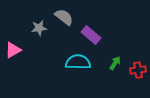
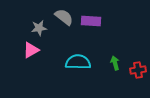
purple rectangle: moved 14 px up; rotated 36 degrees counterclockwise
pink triangle: moved 18 px right
green arrow: rotated 48 degrees counterclockwise
